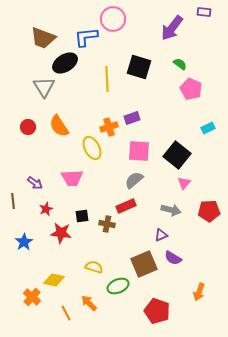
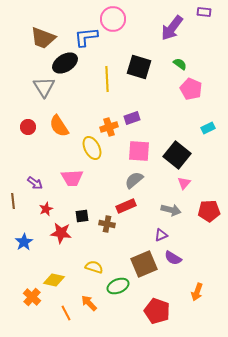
orange arrow at (199, 292): moved 2 px left
